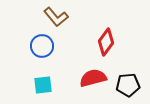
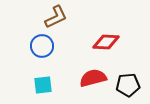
brown L-shape: rotated 75 degrees counterclockwise
red diamond: rotated 56 degrees clockwise
